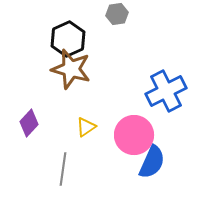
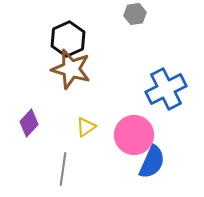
gray hexagon: moved 18 px right
blue cross: moved 2 px up
